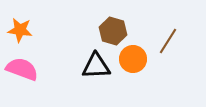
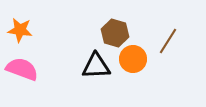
brown hexagon: moved 2 px right, 2 px down
